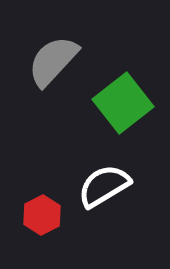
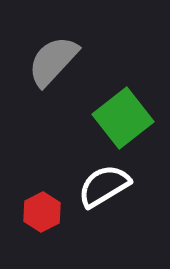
green square: moved 15 px down
red hexagon: moved 3 px up
